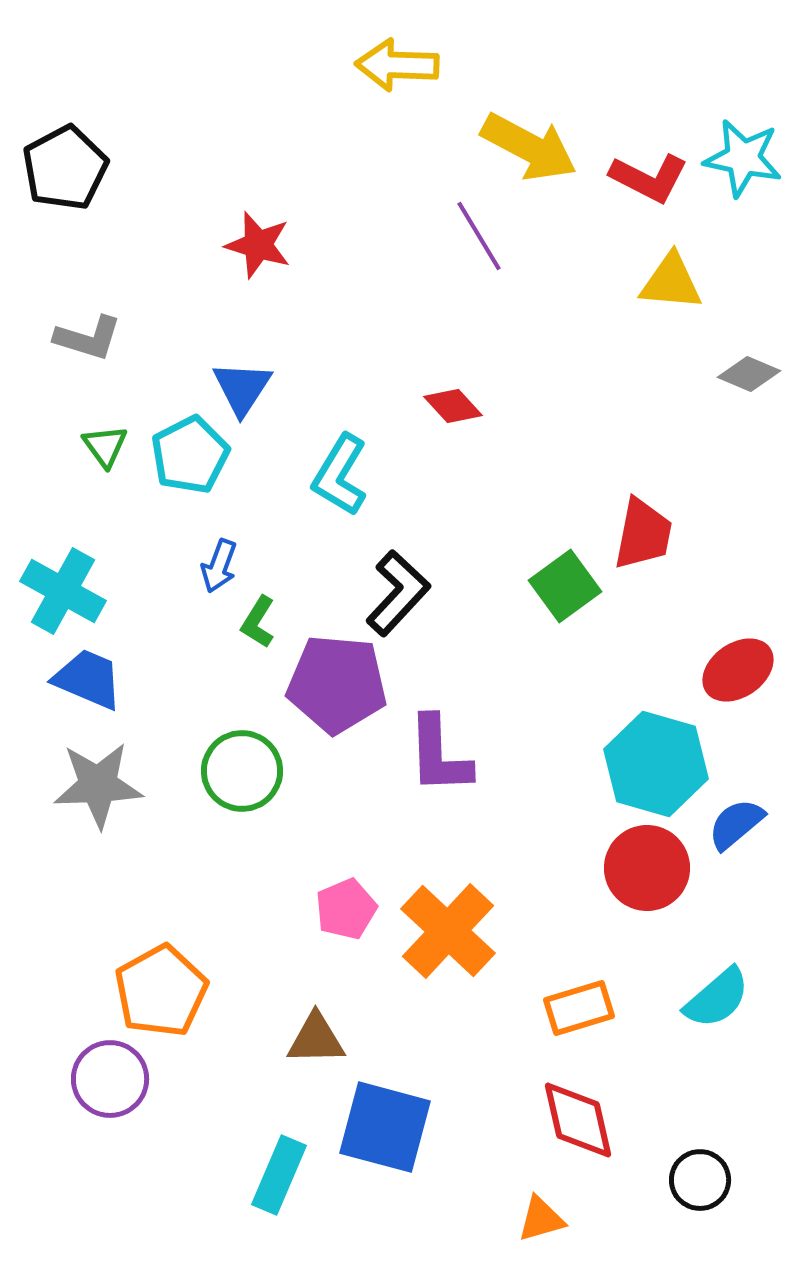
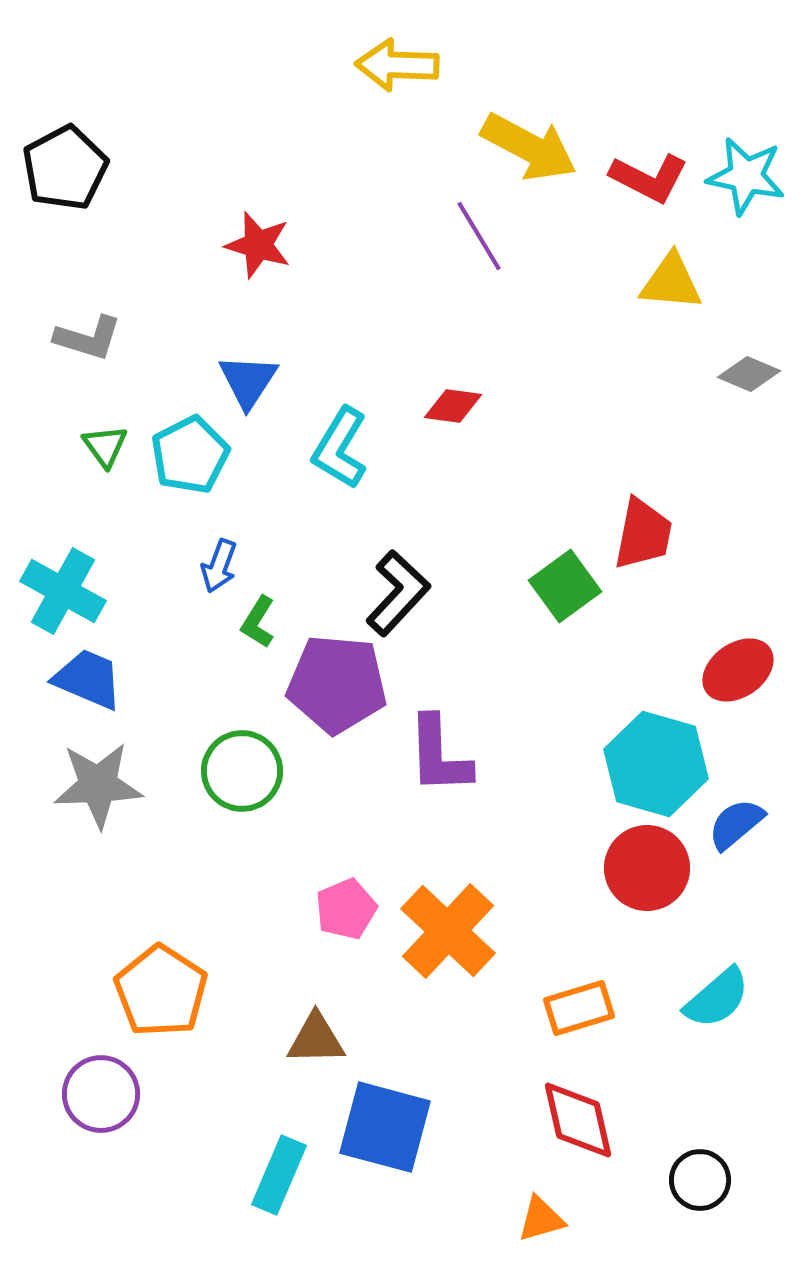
cyan star at (743, 158): moved 3 px right, 18 px down
blue triangle at (242, 388): moved 6 px right, 7 px up
red diamond at (453, 406): rotated 40 degrees counterclockwise
cyan L-shape at (340, 475): moved 27 px up
orange pentagon at (161, 991): rotated 10 degrees counterclockwise
purple circle at (110, 1079): moved 9 px left, 15 px down
